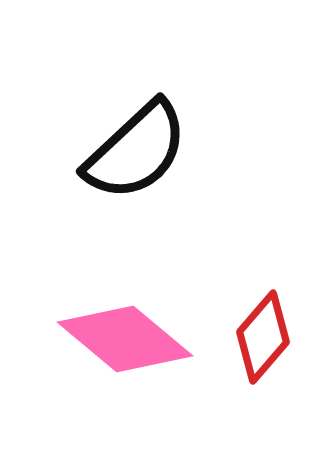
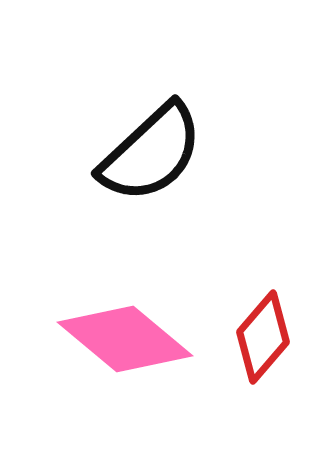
black semicircle: moved 15 px right, 2 px down
